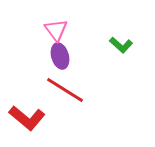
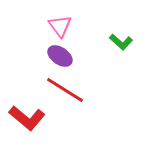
pink triangle: moved 4 px right, 4 px up
green L-shape: moved 3 px up
purple ellipse: rotated 40 degrees counterclockwise
